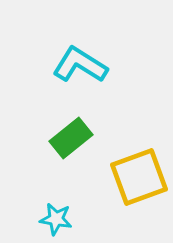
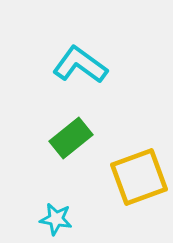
cyan L-shape: rotated 4 degrees clockwise
